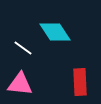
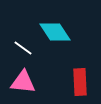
pink triangle: moved 3 px right, 2 px up
